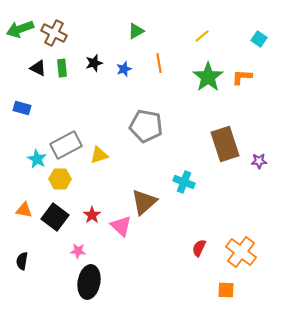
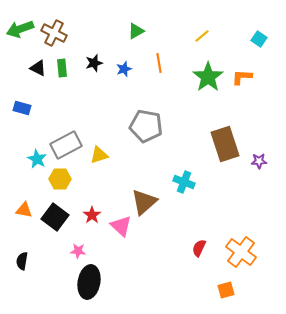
orange square: rotated 18 degrees counterclockwise
